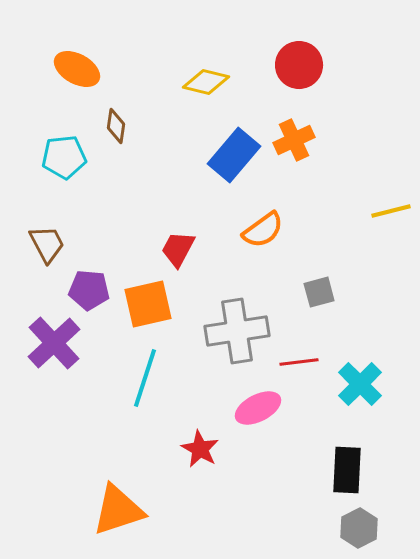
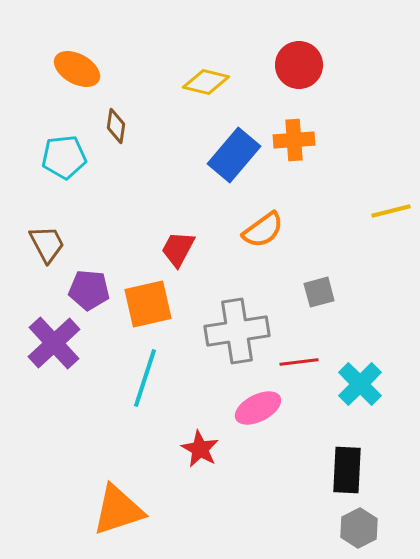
orange cross: rotated 21 degrees clockwise
